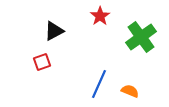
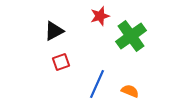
red star: rotated 18 degrees clockwise
green cross: moved 10 px left, 1 px up
red square: moved 19 px right
blue line: moved 2 px left
